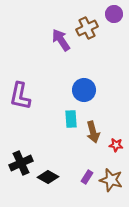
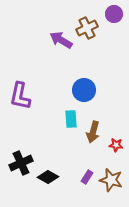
purple arrow: rotated 25 degrees counterclockwise
brown arrow: rotated 30 degrees clockwise
